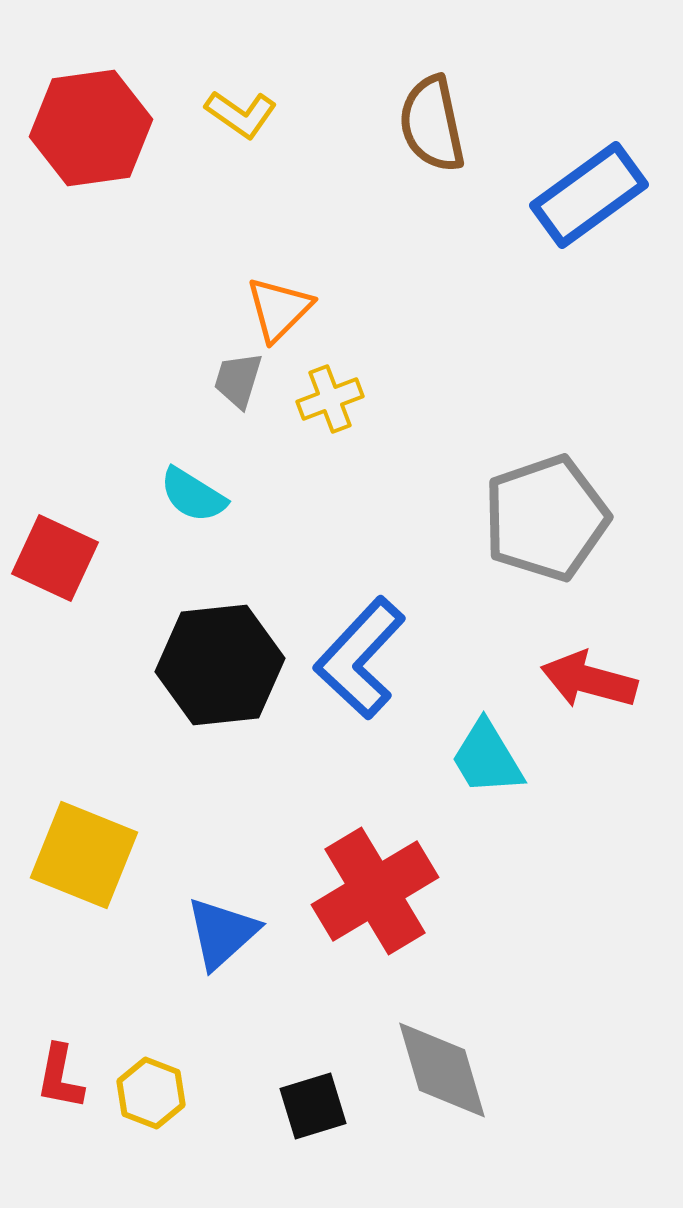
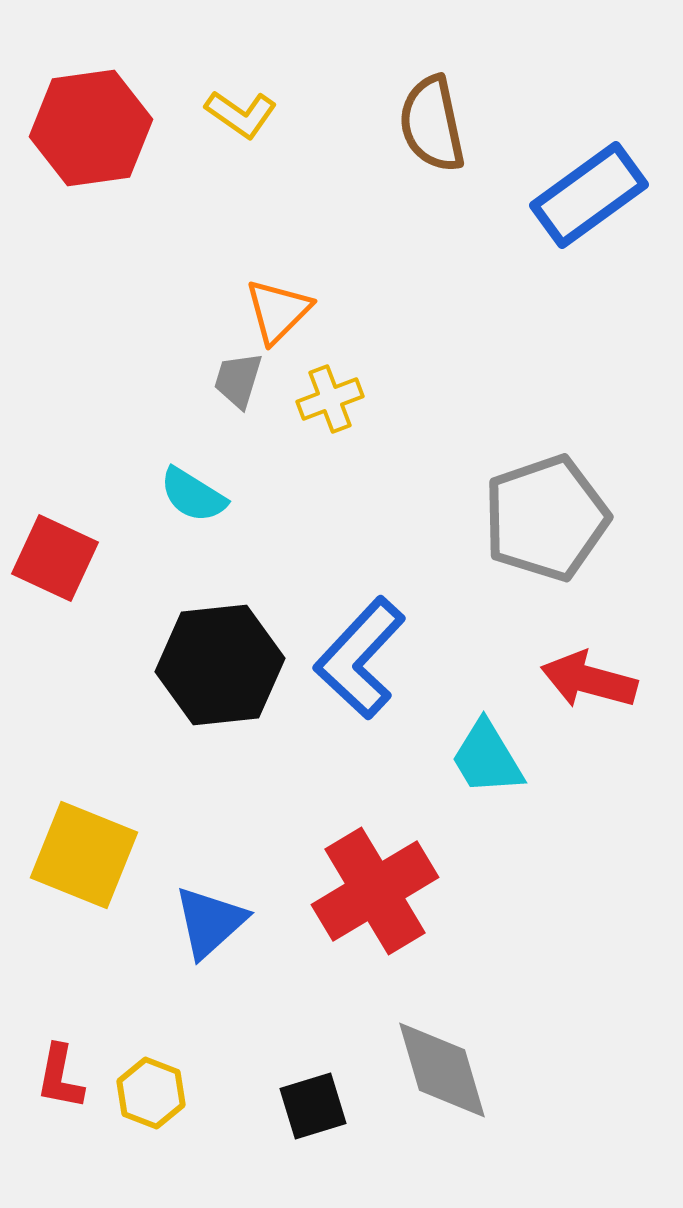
orange triangle: moved 1 px left, 2 px down
blue triangle: moved 12 px left, 11 px up
